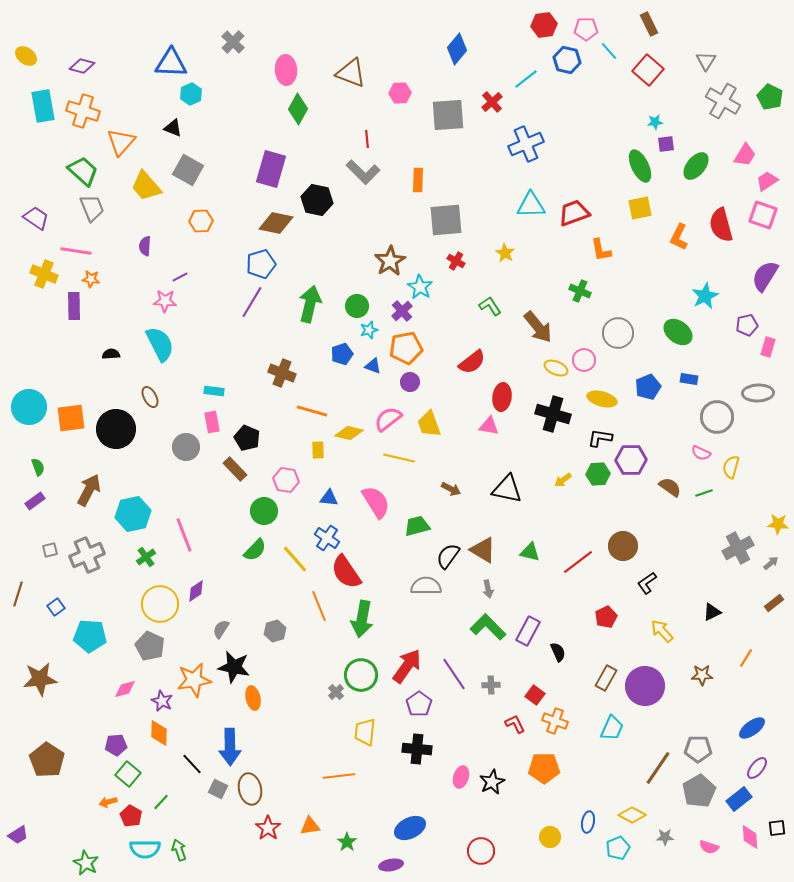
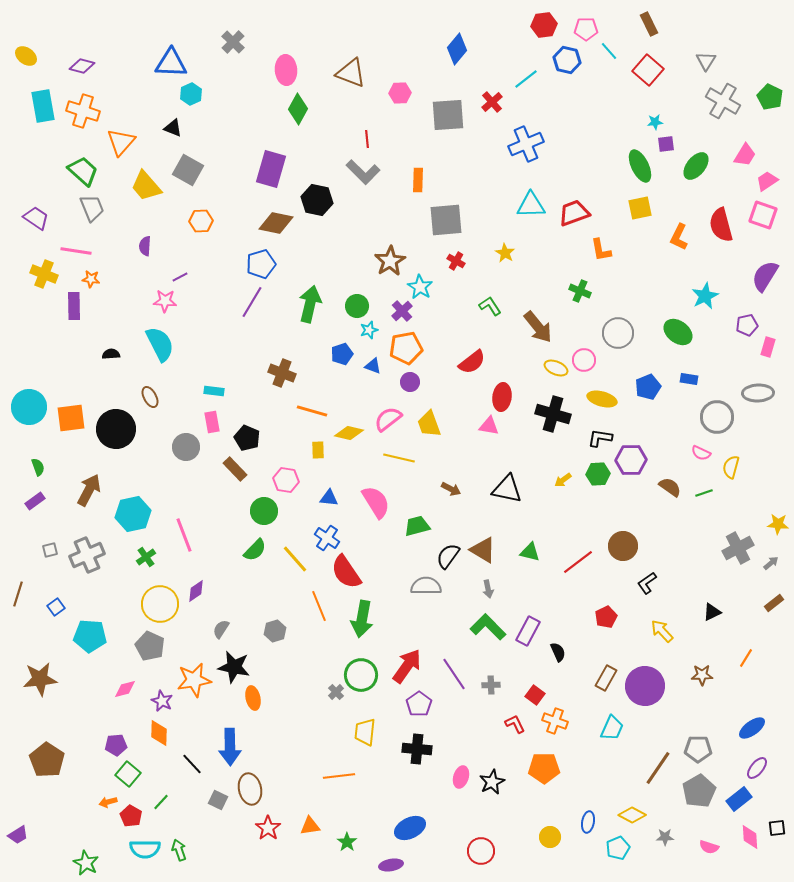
gray square at (218, 789): moved 11 px down
